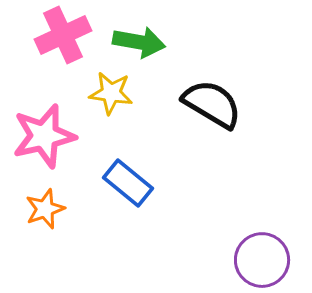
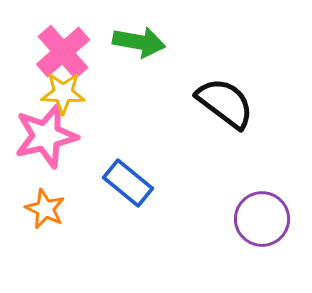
pink cross: moved 17 px down; rotated 16 degrees counterclockwise
yellow star: moved 48 px left; rotated 6 degrees counterclockwise
black semicircle: moved 13 px right, 1 px up; rotated 6 degrees clockwise
pink star: moved 2 px right
orange star: rotated 27 degrees counterclockwise
purple circle: moved 41 px up
